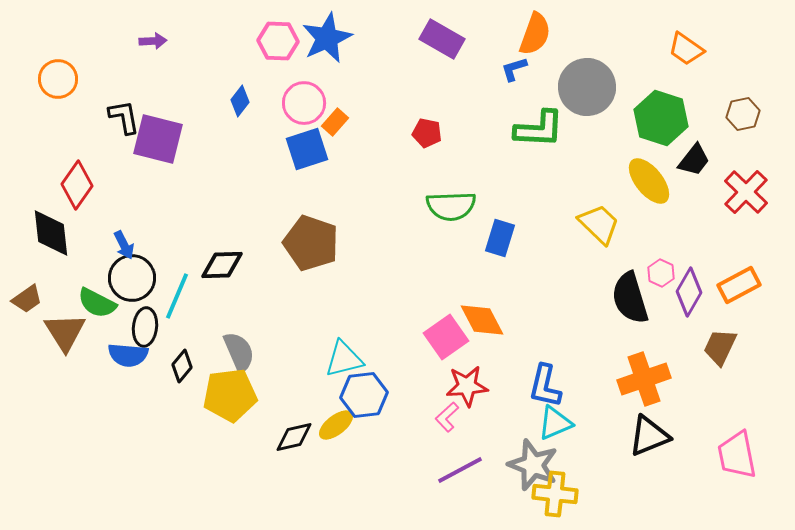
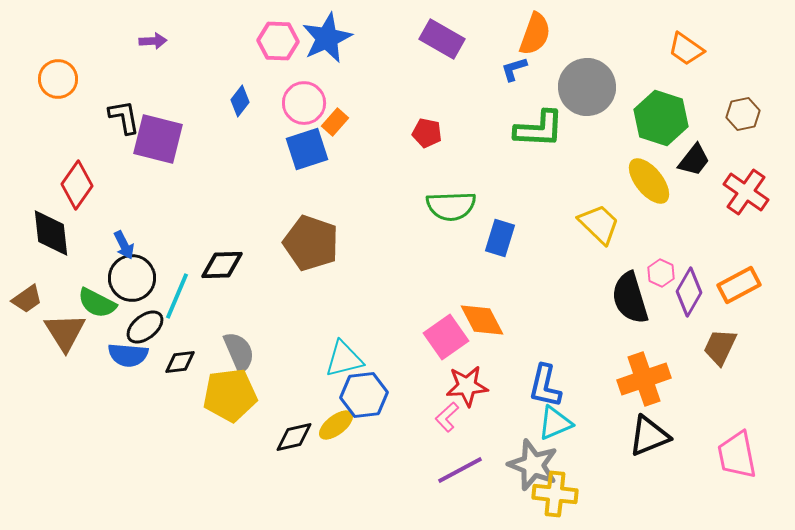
red cross at (746, 192): rotated 9 degrees counterclockwise
black ellipse at (145, 327): rotated 45 degrees clockwise
black diamond at (182, 366): moved 2 px left, 4 px up; rotated 44 degrees clockwise
